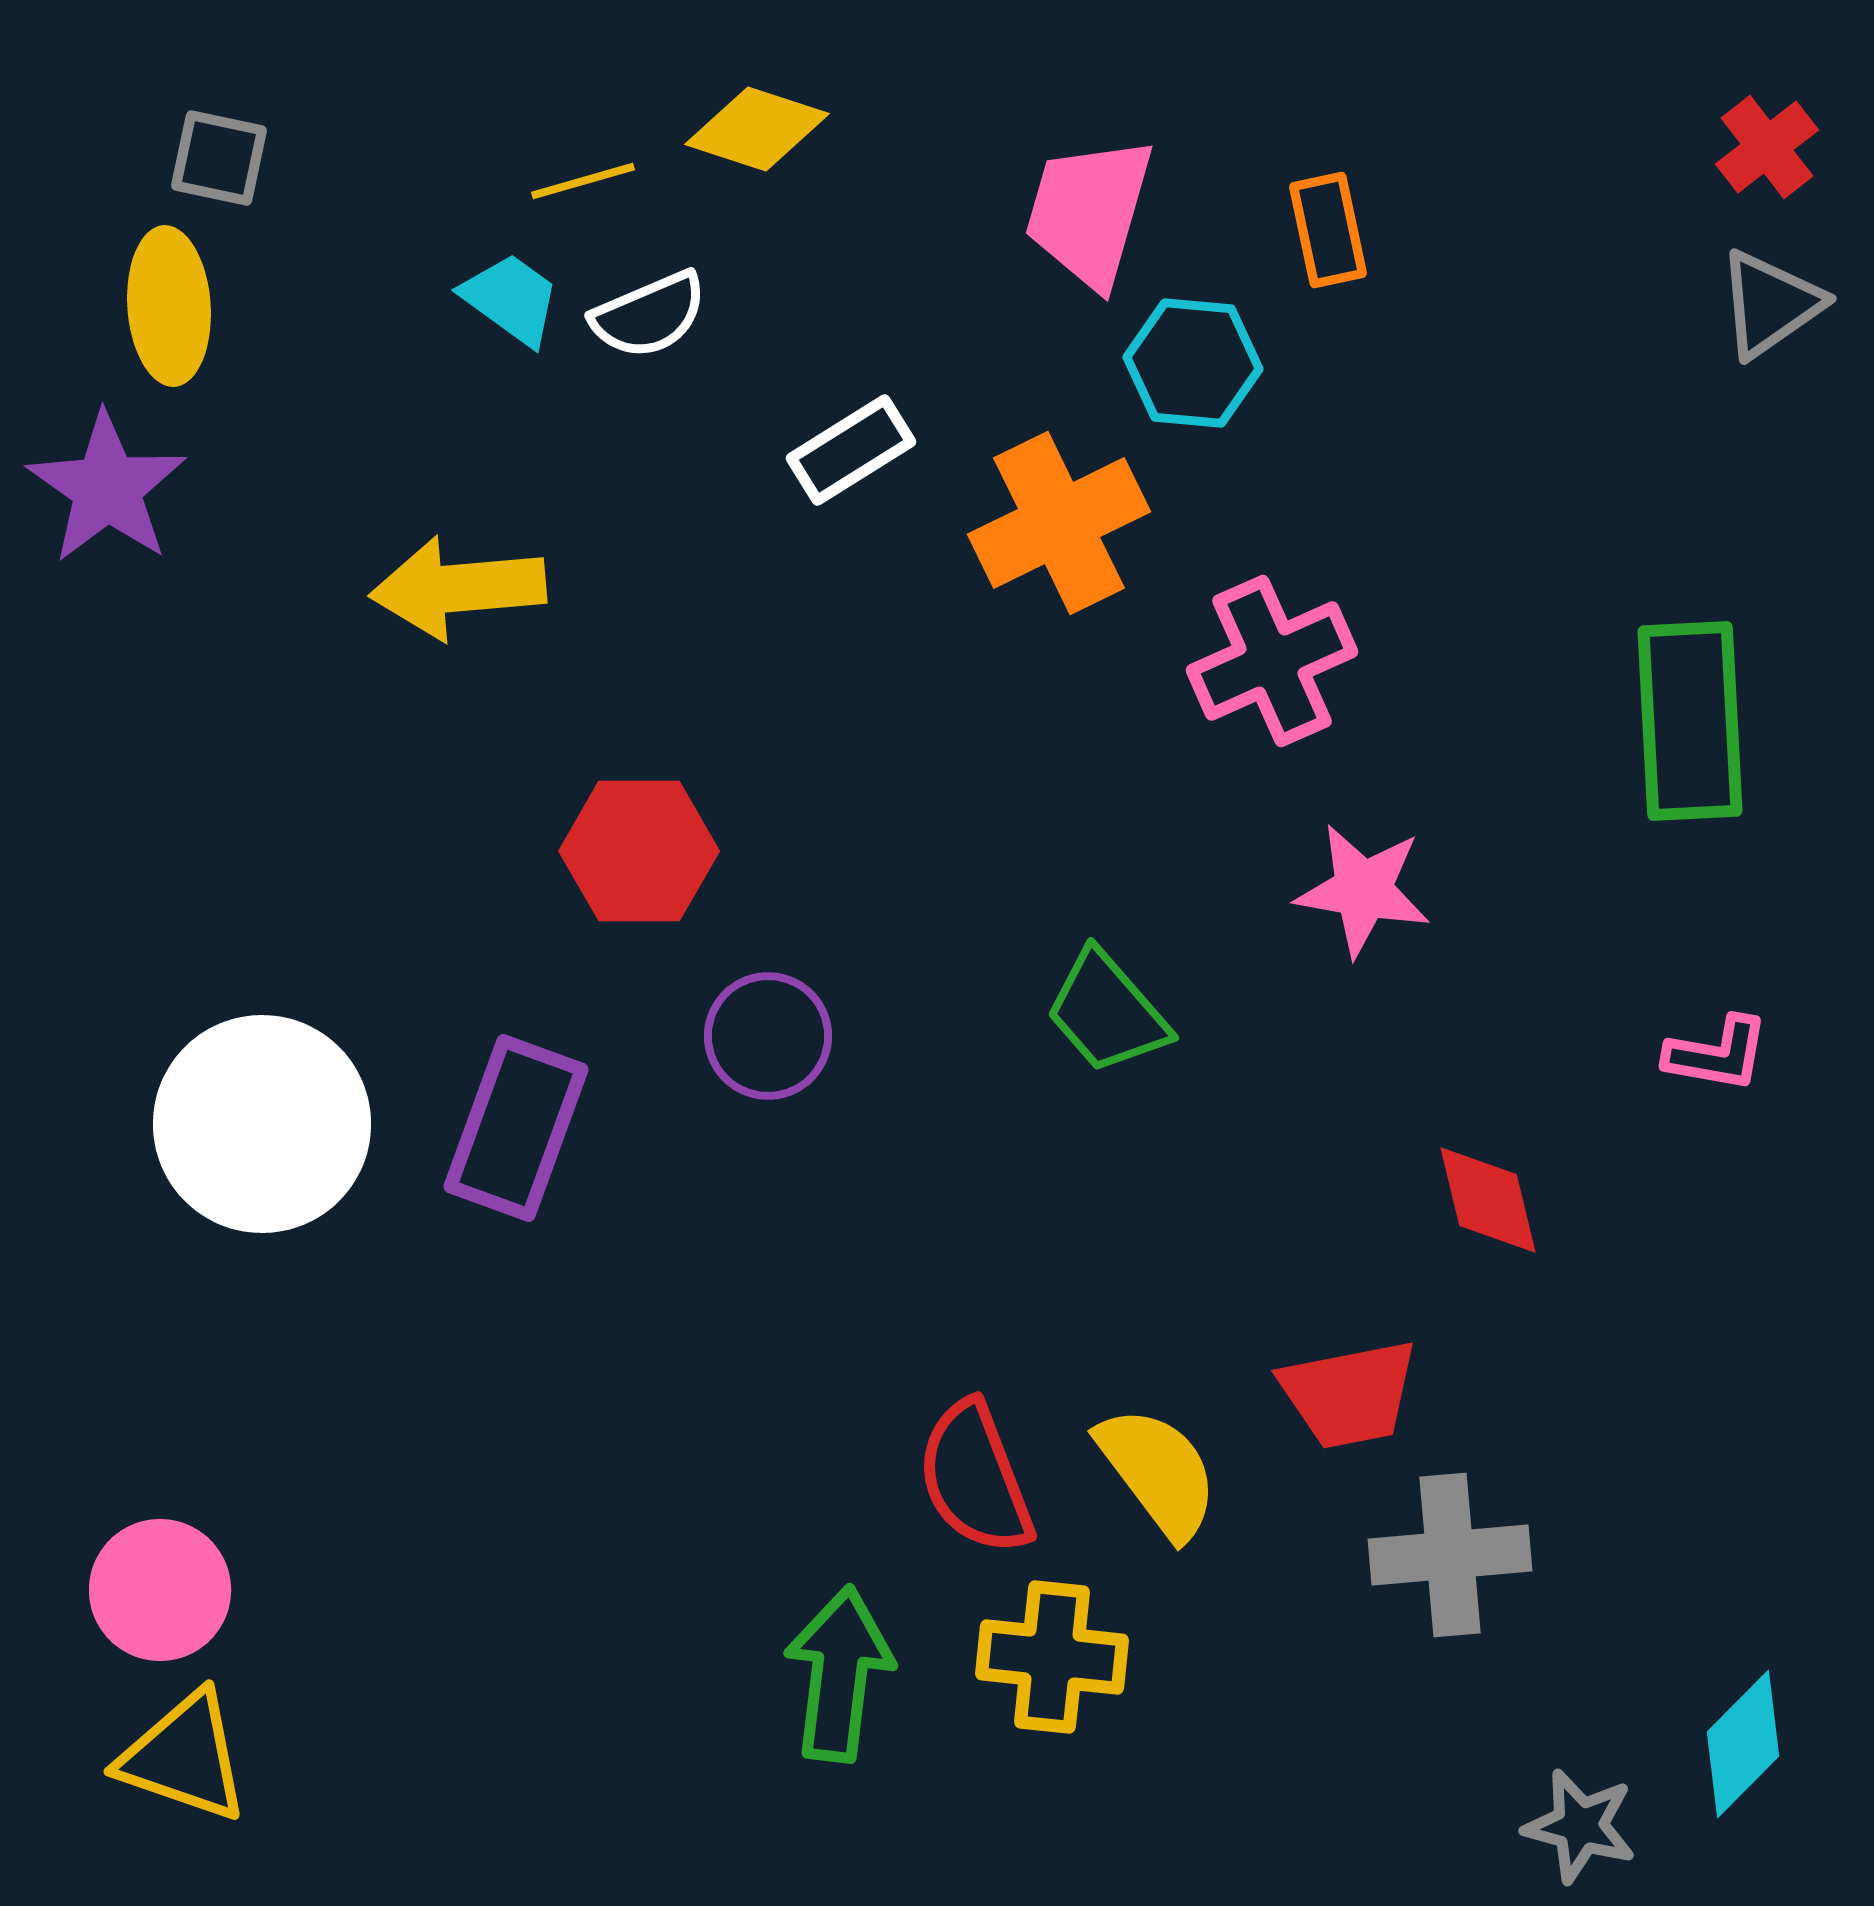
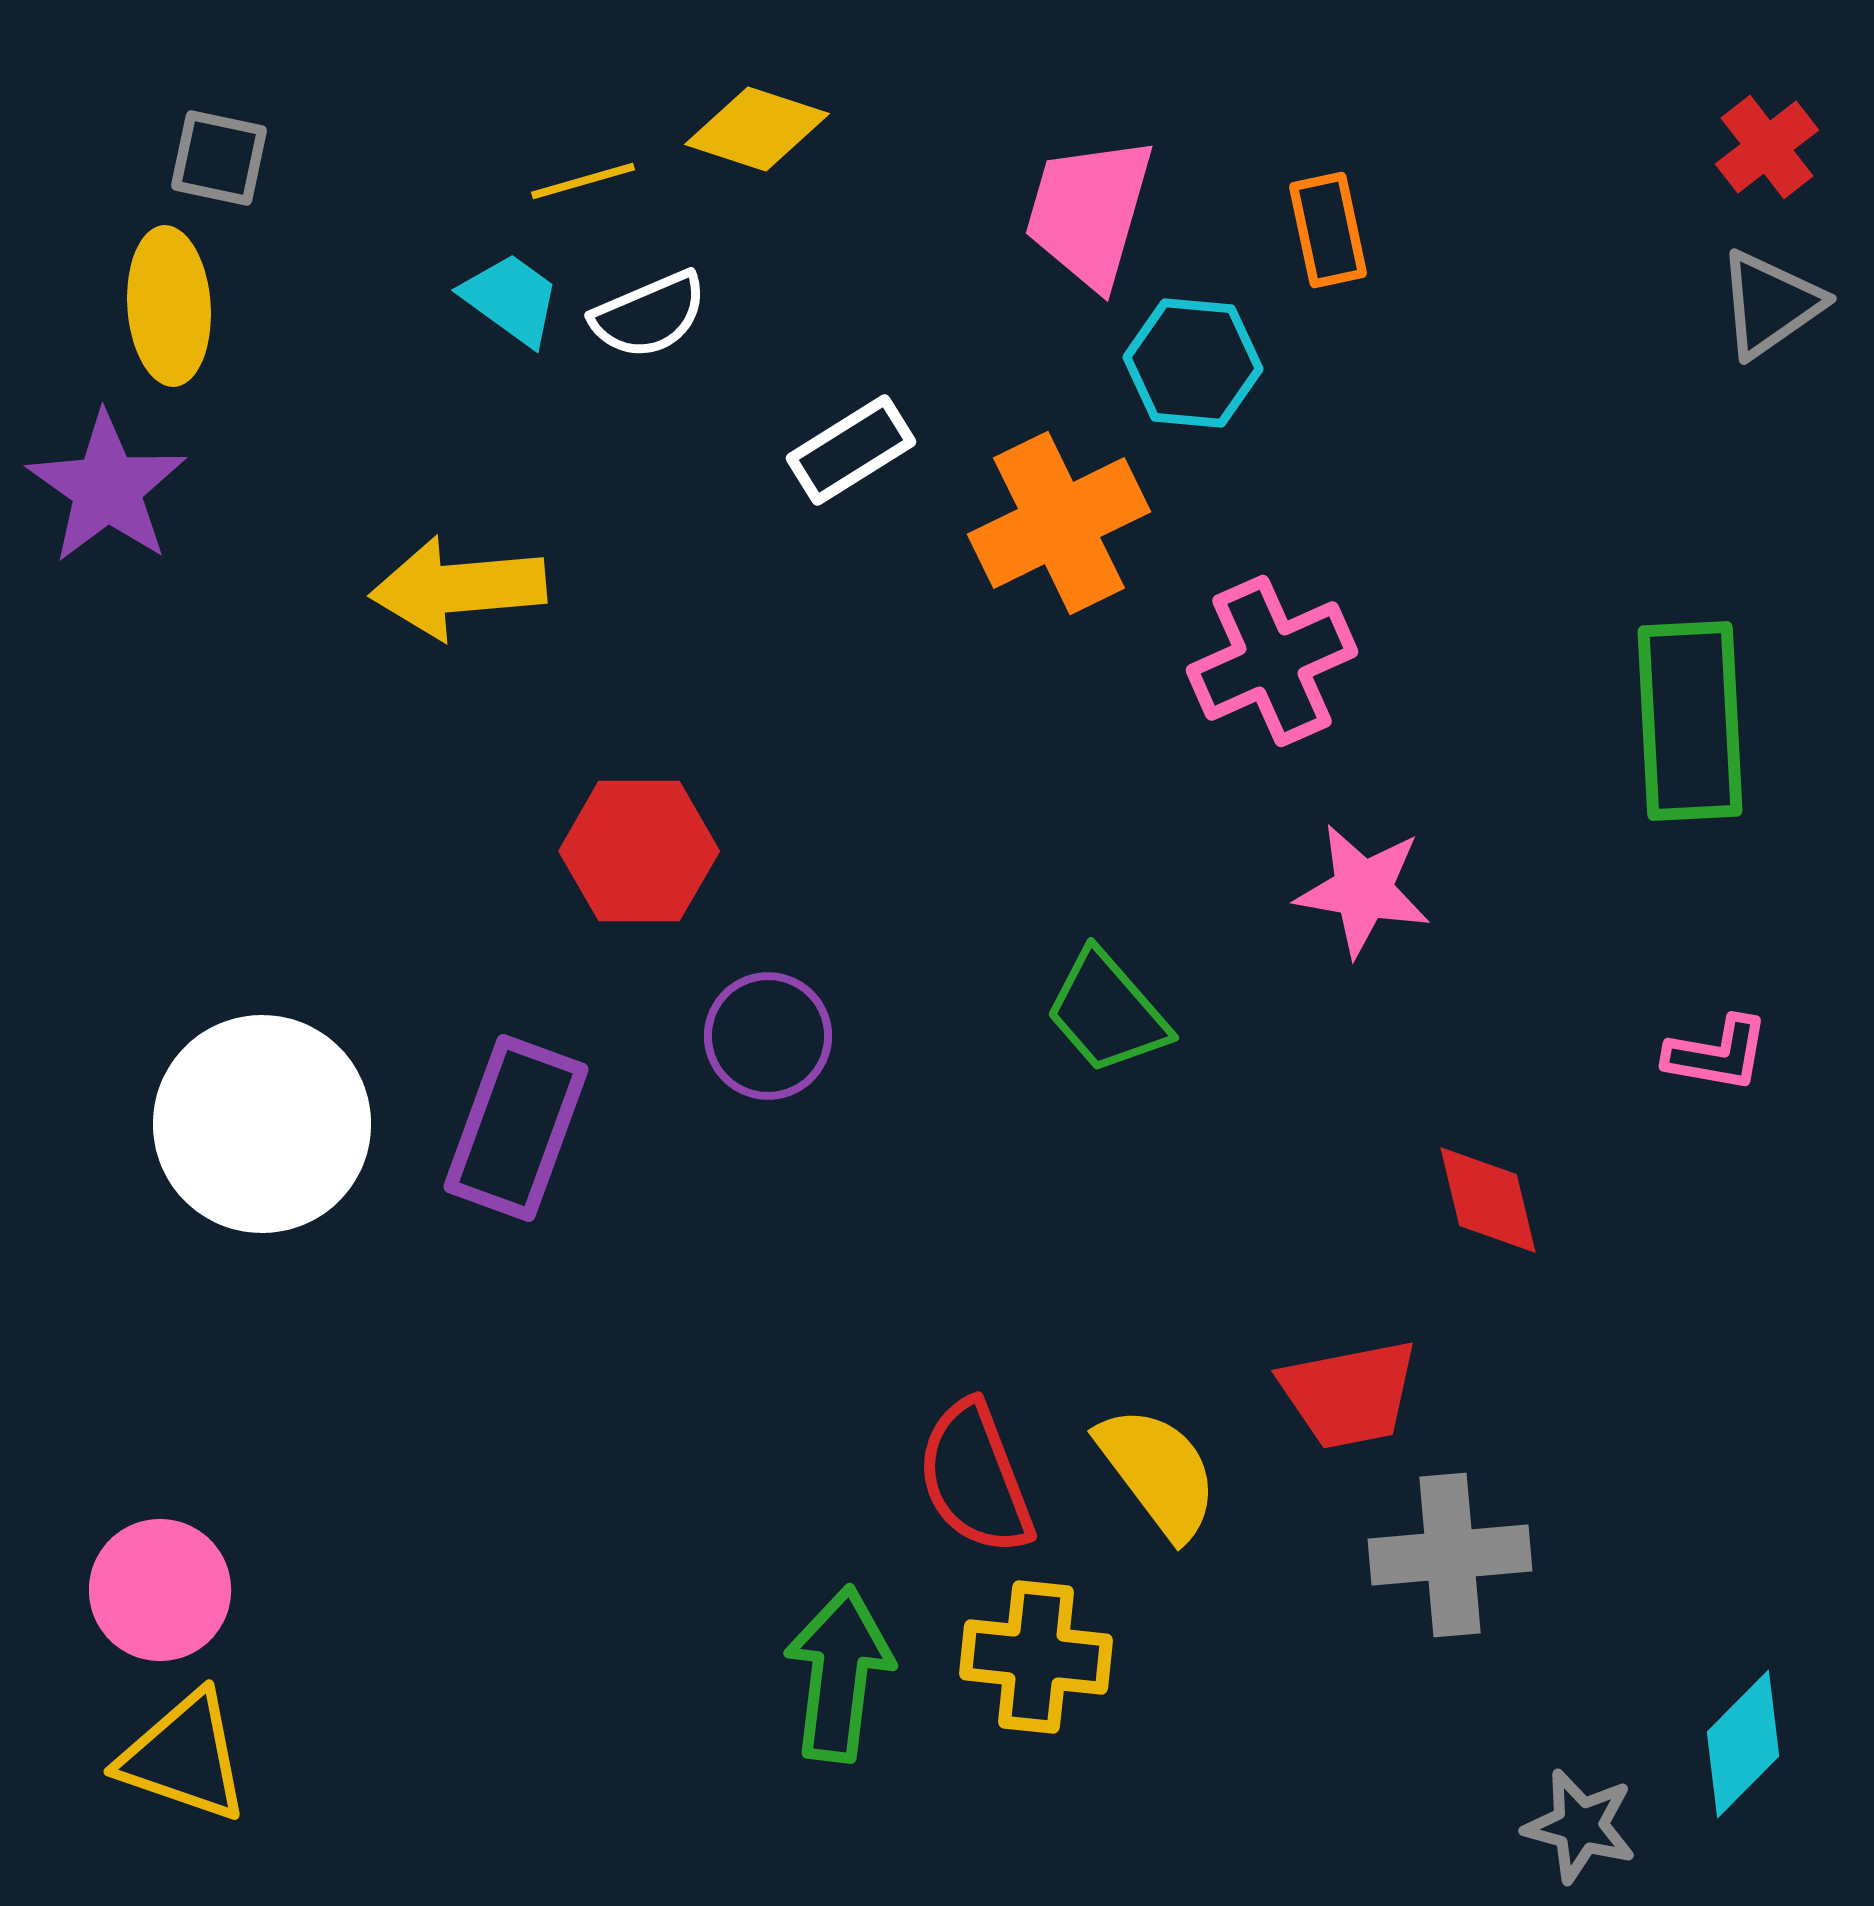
yellow cross: moved 16 px left
